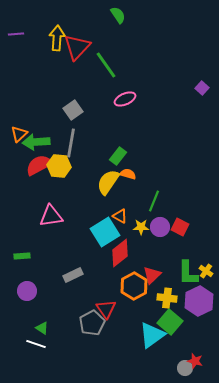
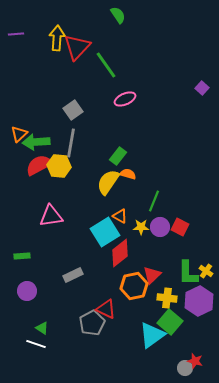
orange hexagon at (134, 286): rotated 16 degrees clockwise
red triangle at (106, 309): rotated 30 degrees counterclockwise
